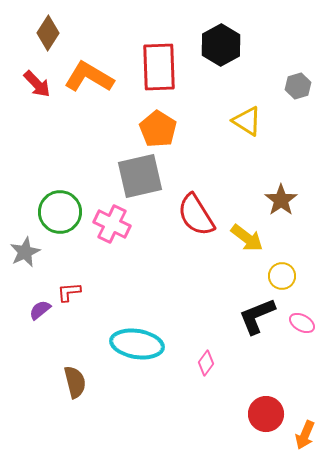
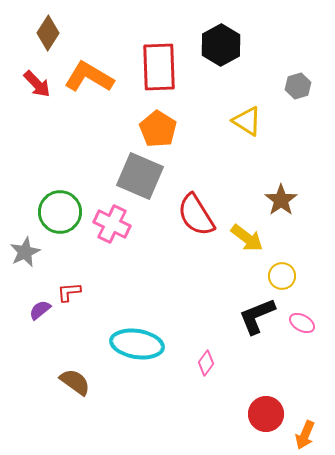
gray square: rotated 36 degrees clockwise
brown semicircle: rotated 40 degrees counterclockwise
